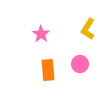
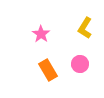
yellow L-shape: moved 3 px left, 1 px up
orange rectangle: rotated 25 degrees counterclockwise
